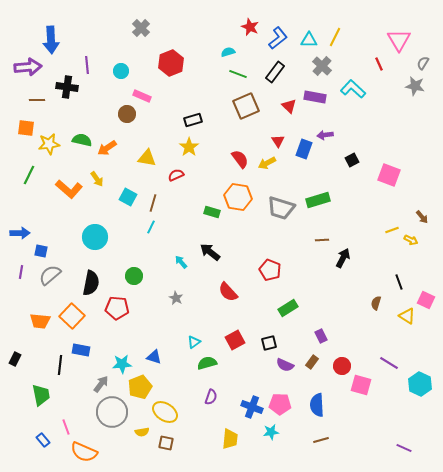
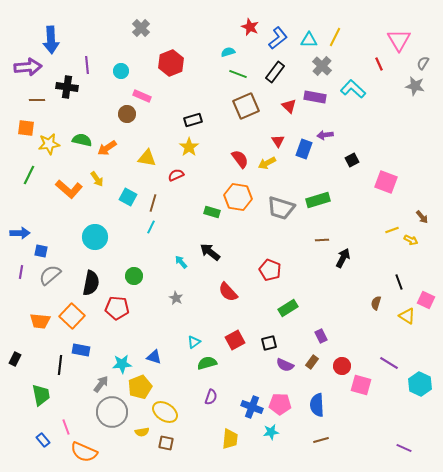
pink square at (389, 175): moved 3 px left, 7 px down
